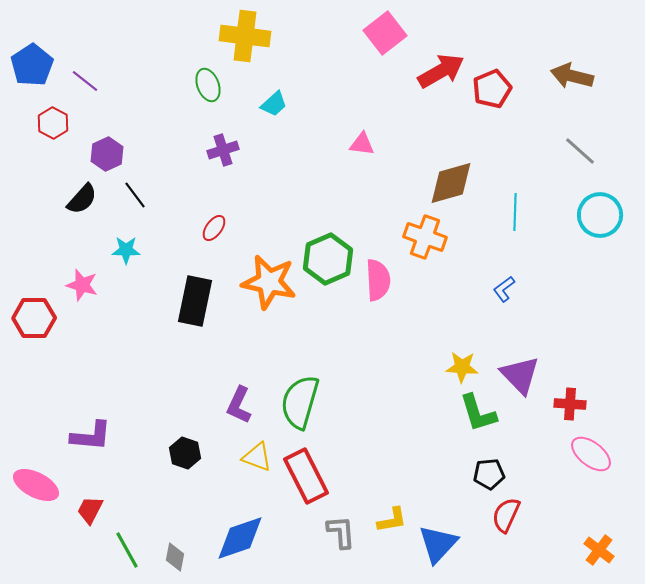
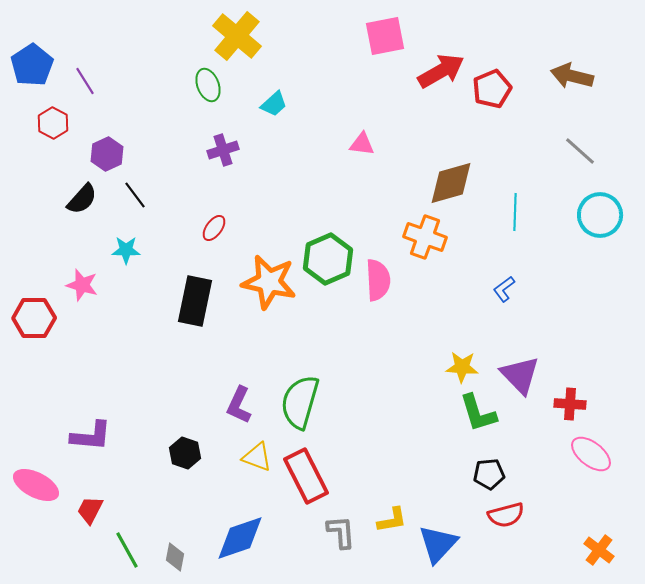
pink square at (385, 33): moved 3 px down; rotated 27 degrees clockwise
yellow cross at (245, 36): moved 8 px left; rotated 33 degrees clockwise
purple line at (85, 81): rotated 20 degrees clockwise
red semicircle at (506, 515): rotated 129 degrees counterclockwise
